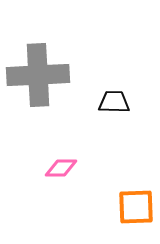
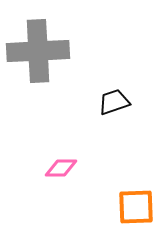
gray cross: moved 24 px up
black trapezoid: rotated 20 degrees counterclockwise
